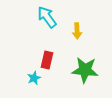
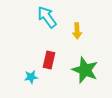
red rectangle: moved 2 px right
green star: rotated 16 degrees clockwise
cyan star: moved 3 px left, 1 px up; rotated 16 degrees clockwise
